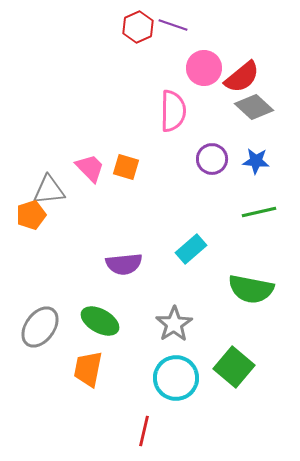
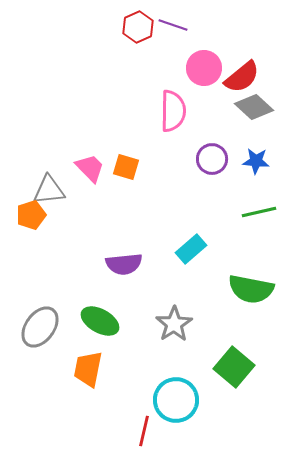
cyan circle: moved 22 px down
